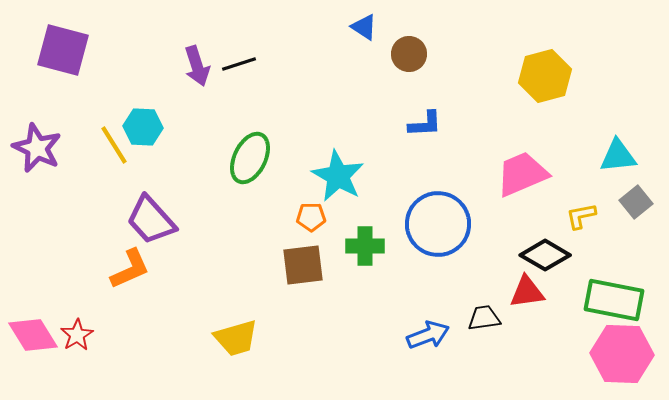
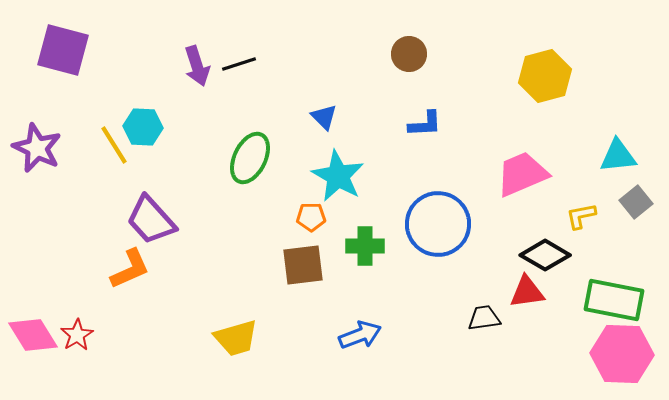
blue triangle: moved 40 px left, 90 px down; rotated 12 degrees clockwise
blue arrow: moved 68 px left
